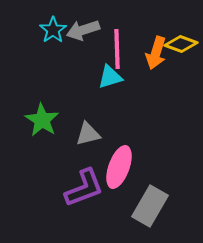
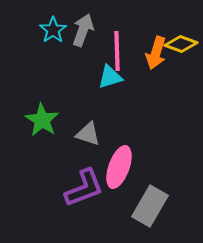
gray arrow: rotated 128 degrees clockwise
pink line: moved 2 px down
gray triangle: rotated 32 degrees clockwise
